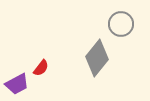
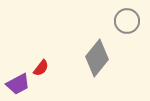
gray circle: moved 6 px right, 3 px up
purple trapezoid: moved 1 px right
